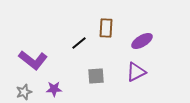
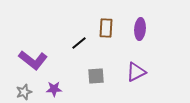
purple ellipse: moved 2 px left, 12 px up; rotated 55 degrees counterclockwise
